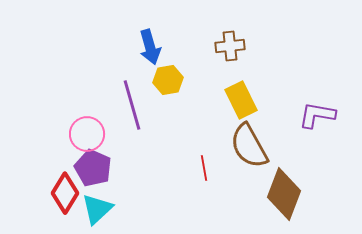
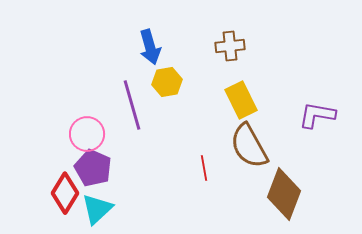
yellow hexagon: moved 1 px left, 2 px down
